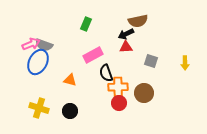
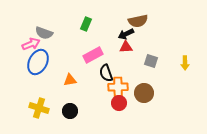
gray semicircle: moved 12 px up
orange triangle: rotated 24 degrees counterclockwise
